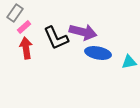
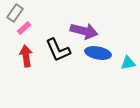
pink rectangle: moved 1 px down
purple arrow: moved 1 px right, 1 px up
black L-shape: moved 2 px right, 12 px down
red arrow: moved 8 px down
cyan triangle: moved 1 px left, 1 px down
